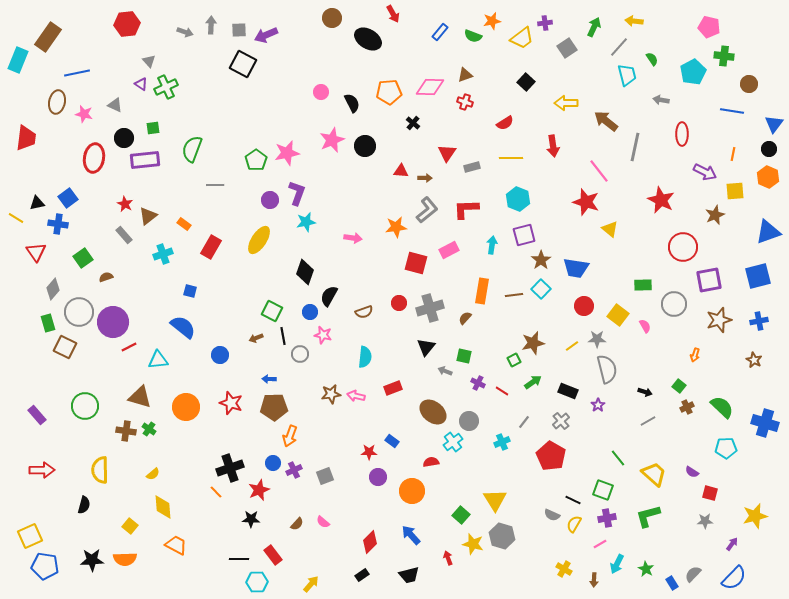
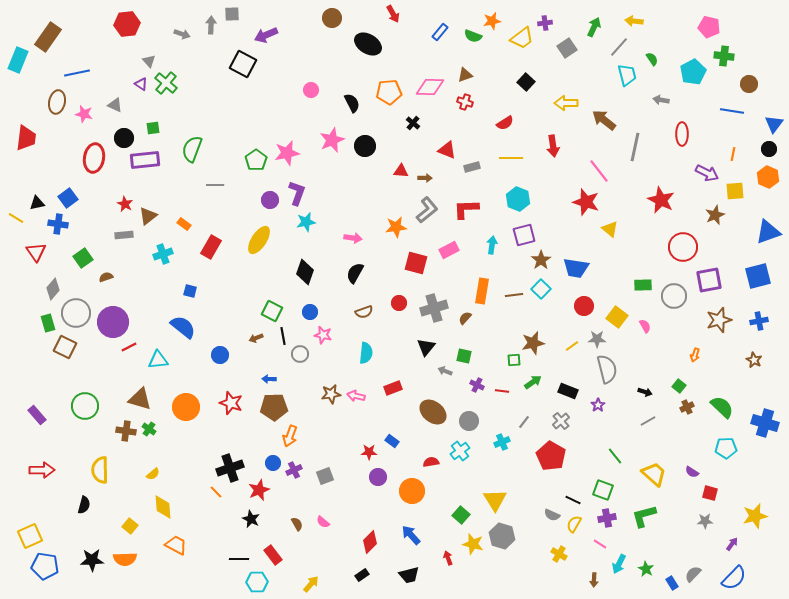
gray square at (239, 30): moved 7 px left, 16 px up
gray arrow at (185, 32): moved 3 px left, 2 px down
black ellipse at (368, 39): moved 5 px down
green cross at (166, 87): moved 4 px up; rotated 25 degrees counterclockwise
pink circle at (321, 92): moved 10 px left, 2 px up
brown arrow at (606, 121): moved 2 px left, 1 px up
red triangle at (447, 153): moved 3 px up; rotated 42 degrees counterclockwise
purple arrow at (705, 172): moved 2 px right, 1 px down
gray rectangle at (124, 235): rotated 54 degrees counterclockwise
black semicircle at (329, 296): moved 26 px right, 23 px up
gray circle at (674, 304): moved 8 px up
gray cross at (430, 308): moved 4 px right
gray circle at (79, 312): moved 3 px left, 1 px down
yellow square at (618, 315): moved 1 px left, 2 px down
cyan semicircle at (365, 357): moved 1 px right, 4 px up
green square at (514, 360): rotated 24 degrees clockwise
purple cross at (478, 383): moved 1 px left, 2 px down
red line at (502, 391): rotated 24 degrees counterclockwise
brown triangle at (140, 397): moved 2 px down
cyan cross at (453, 442): moved 7 px right, 9 px down
green line at (618, 458): moved 3 px left, 2 px up
green L-shape at (648, 516): moved 4 px left
black star at (251, 519): rotated 24 degrees clockwise
brown semicircle at (297, 524): rotated 72 degrees counterclockwise
pink line at (600, 544): rotated 64 degrees clockwise
cyan arrow at (617, 564): moved 2 px right
yellow cross at (564, 569): moved 5 px left, 15 px up
